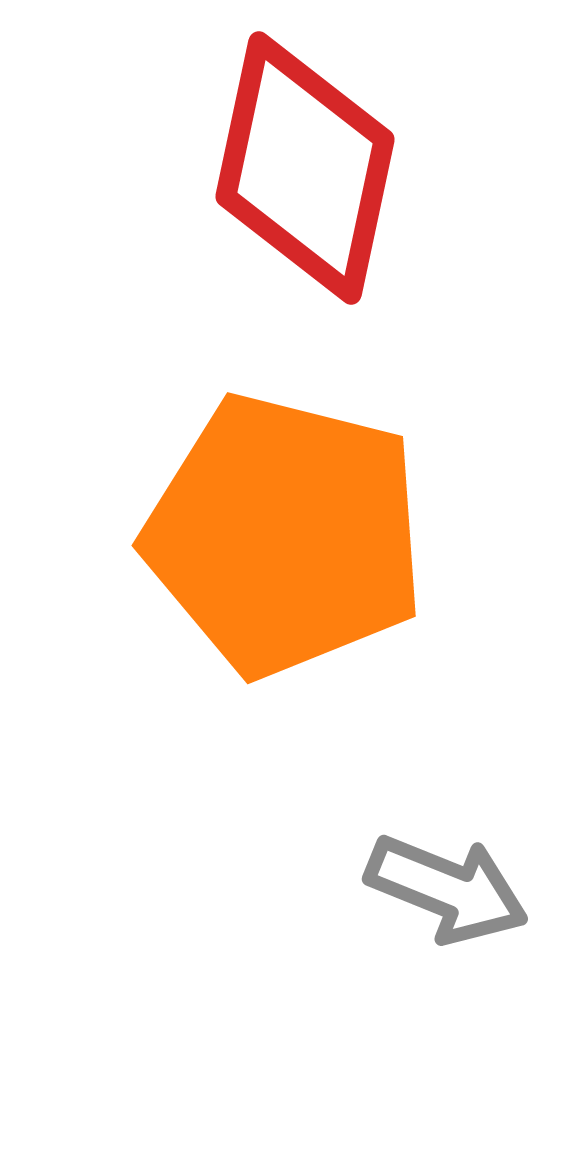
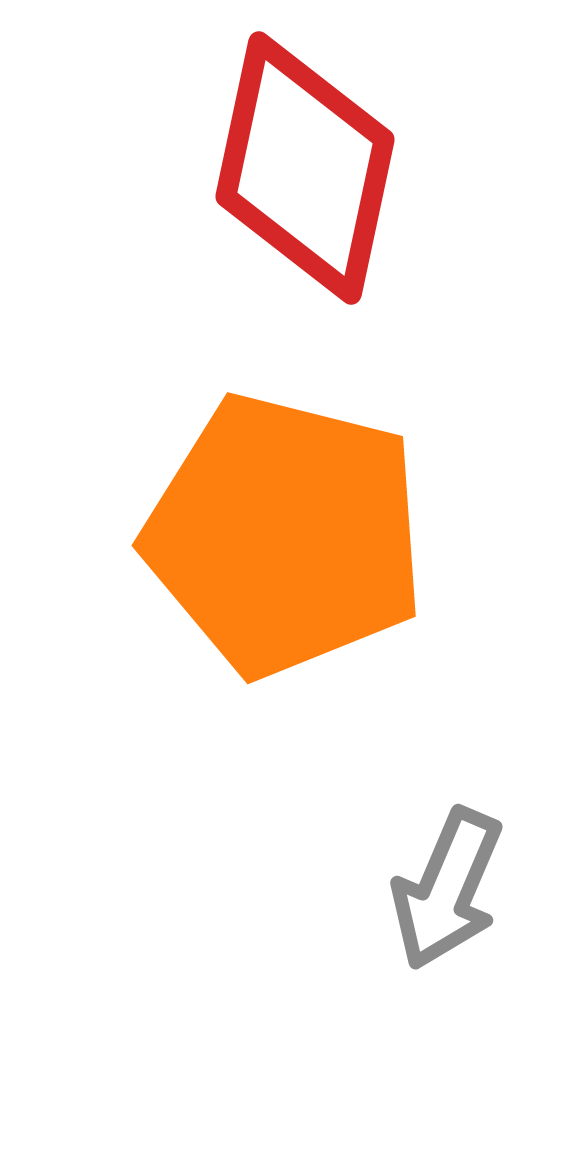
gray arrow: rotated 91 degrees clockwise
